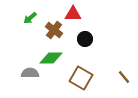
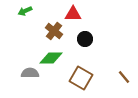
green arrow: moved 5 px left, 7 px up; rotated 16 degrees clockwise
brown cross: moved 1 px down
